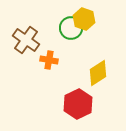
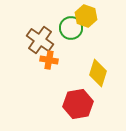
yellow hexagon: moved 2 px right, 3 px up
brown cross: moved 14 px right
yellow diamond: rotated 40 degrees counterclockwise
red hexagon: rotated 16 degrees clockwise
